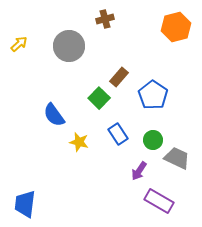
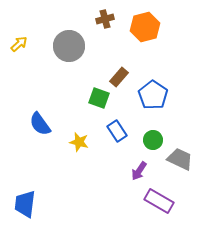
orange hexagon: moved 31 px left
green square: rotated 25 degrees counterclockwise
blue semicircle: moved 14 px left, 9 px down
blue rectangle: moved 1 px left, 3 px up
gray trapezoid: moved 3 px right, 1 px down
